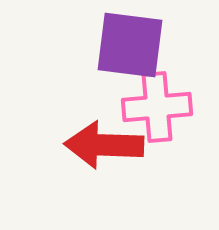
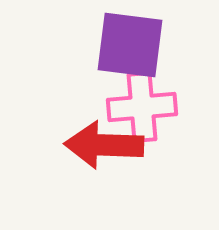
pink cross: moved 15 px left
